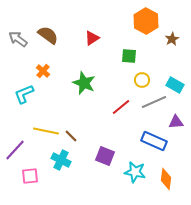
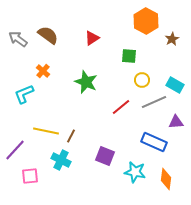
green star: moved 2 px right, 1 px up
brown line: rotated 72 degrees clockwise
blue rectangle: moved 1 px down
